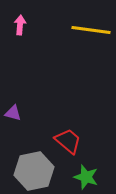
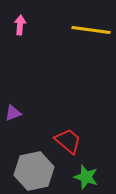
purple triangle: rotated 36 degrees counterclockwise
